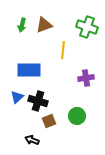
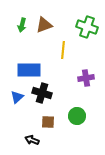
black cross: moved 4 px right, 8 px up
brown square: moved 1 px left, 1 px down; rotated 24 degrees clockwise
